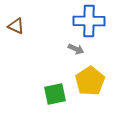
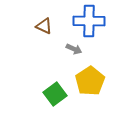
brown triangle: moved 28 px right
gray arrow: moved 2 px left
green square: rotated 25 degrees counterclockwise
